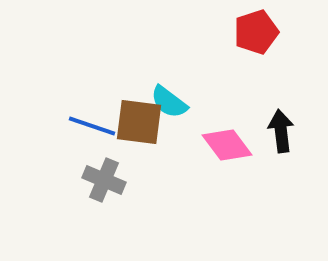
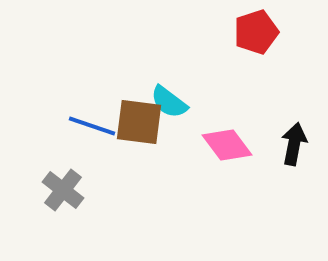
black arrow: moved 13 px right, 13 px down; rotated 18 degrees clockwise
gray cross: moved 41 px left, 10 px down; rotated 15 degrees clockwise
